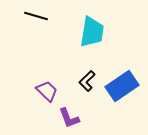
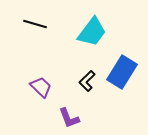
black line: moved 1 px left, 8 px down
cyan trapezoid: rotated 28 degrees clockwise
blue rectangle: moved 14 px up; rotated 24 degrees counterclockwise
purple trapezoid: moved 6 px left, 4 px up
